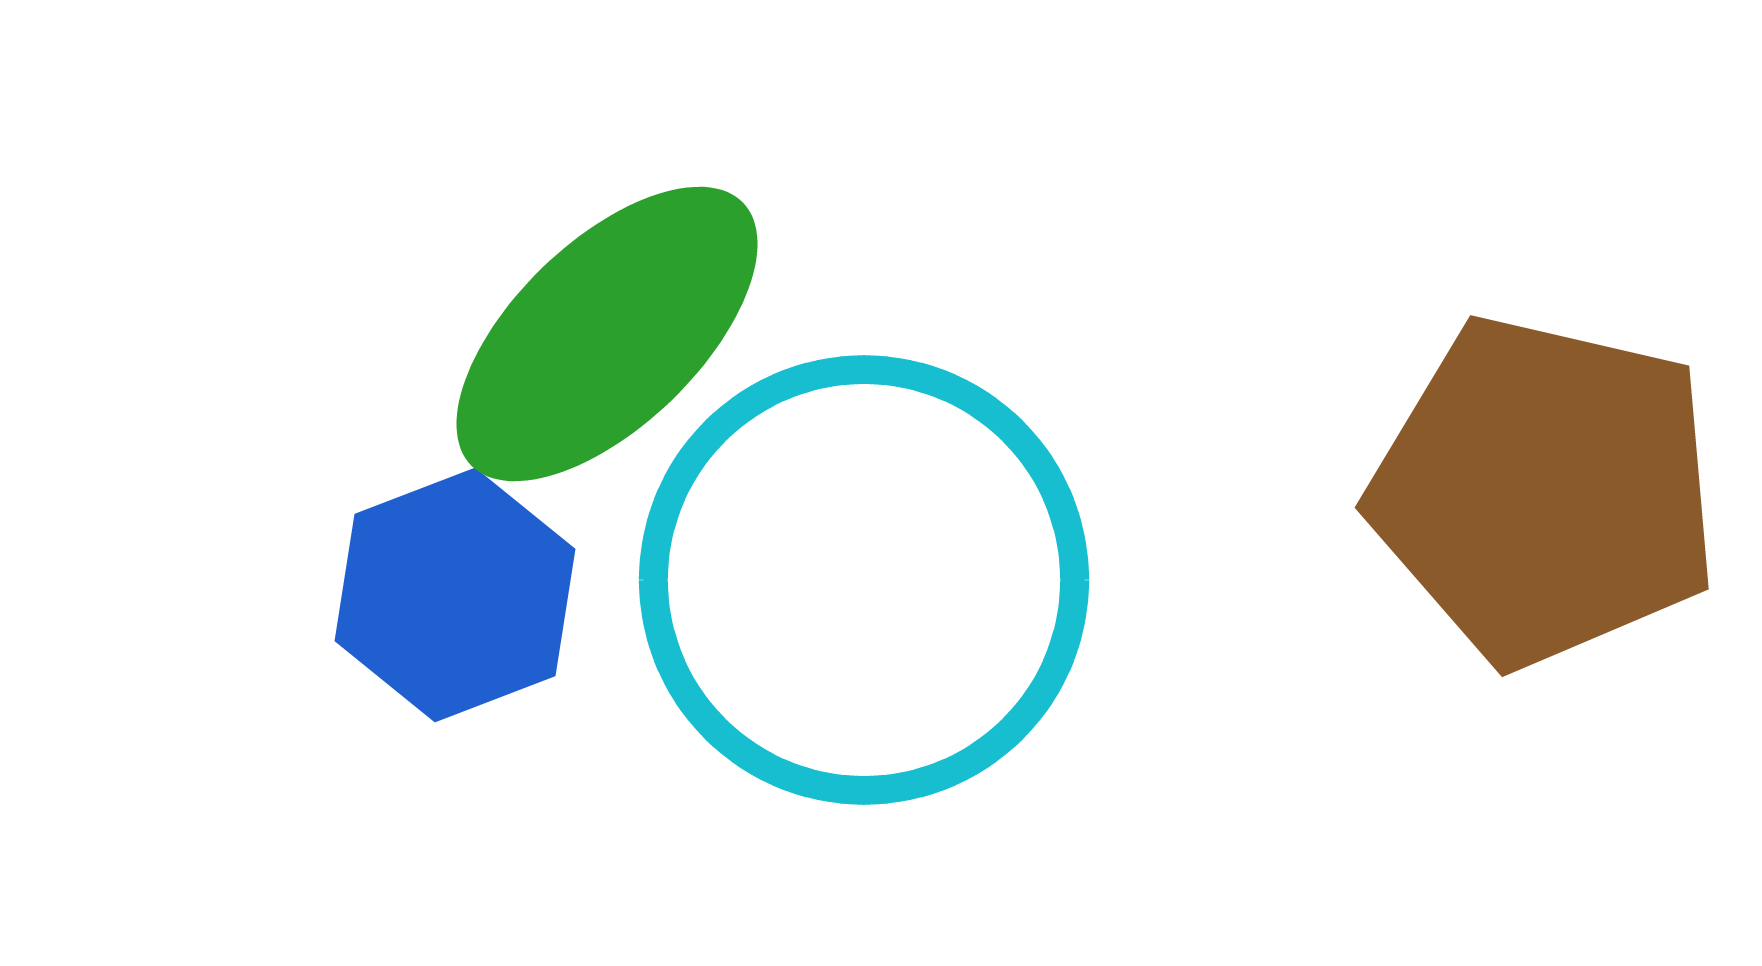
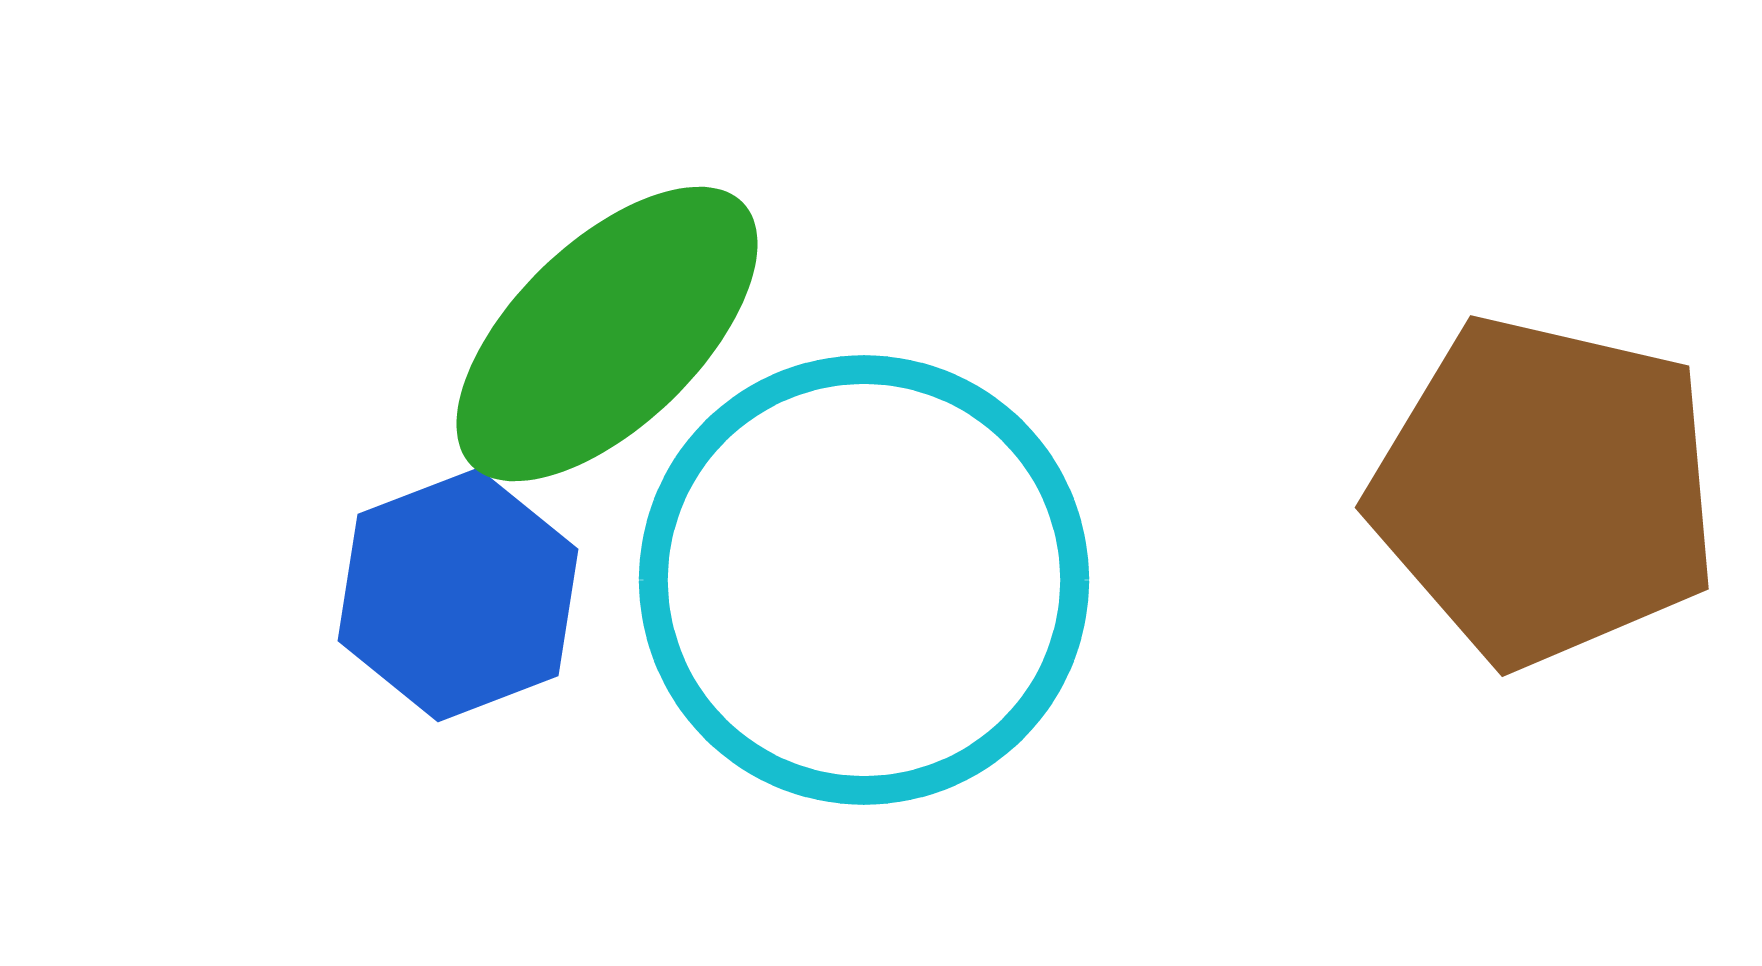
blue hexagon: moved 3 px right
